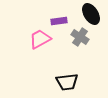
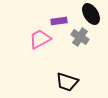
black trapezoid: rotated 25 degrees clockwise
